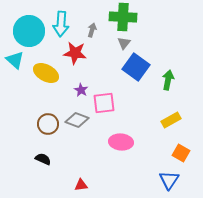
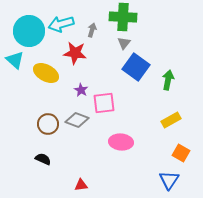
cyan arrow: rotated 70 degrees clockwise
